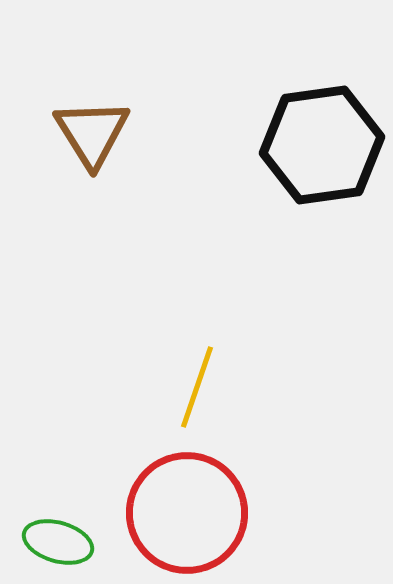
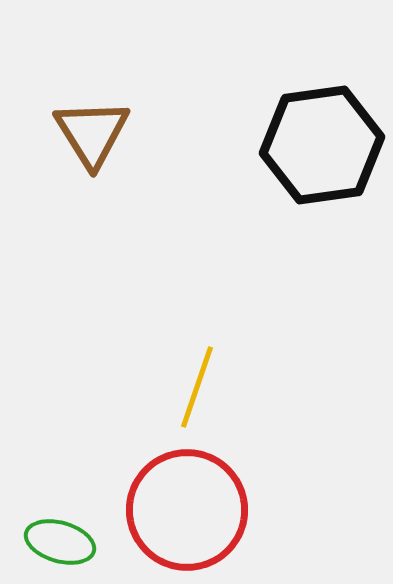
red circle: moved 3 px up
green ellipse: moved 2 px right
